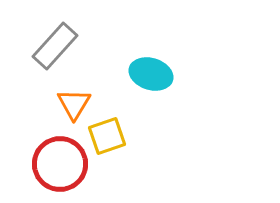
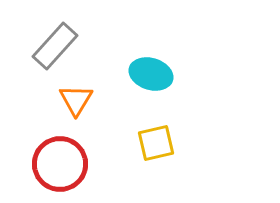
orange triangle: moved 2 px right, 4 px up
yellow square: moved 49 px right, 7 px down; rotated 6 degrees clockwise
